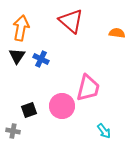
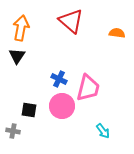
blue cross: moved 18 px right, 20 px down
black square: rotated 28 degrees clockwise
cyan arrow: moved 1 px left
